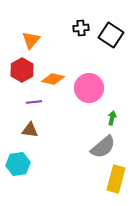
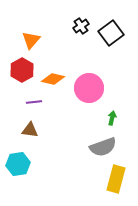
black cross: moved 2 px up; rotated 28 degrees counterclockwise
black square: moved 2 px up; rotated 20 degrees clockwise
gray semicircle: rotated 20 degrees clockwise
